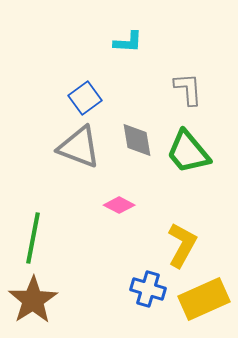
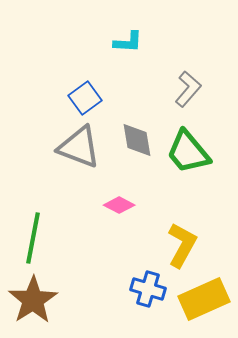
gray L-shape: rotated 45 degrees clockwise
